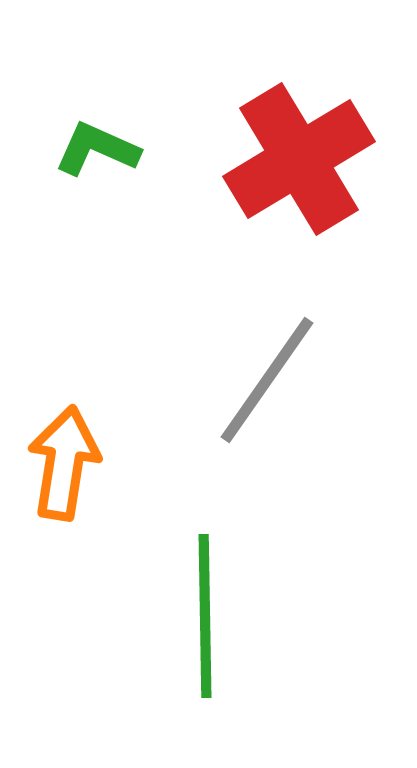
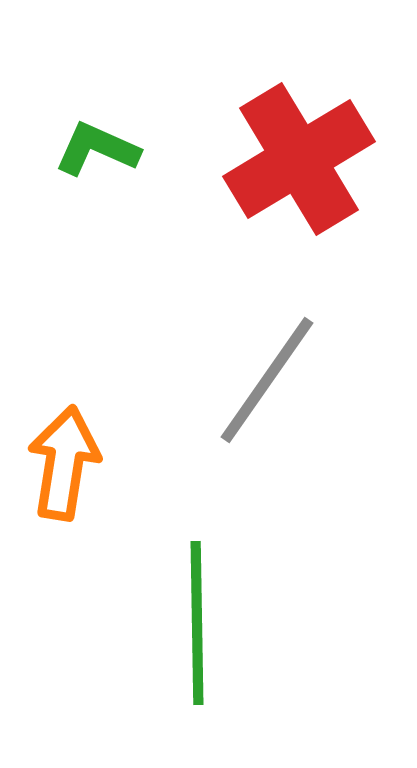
green line: moved 8 px left, 7 px down
